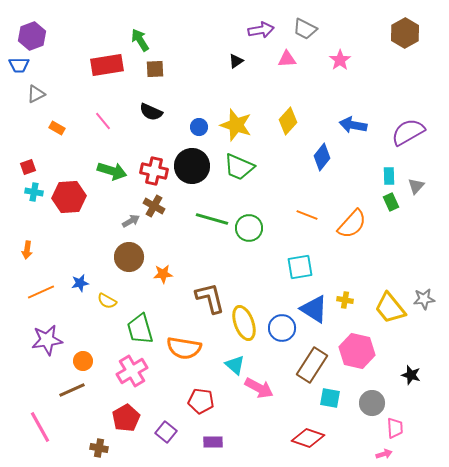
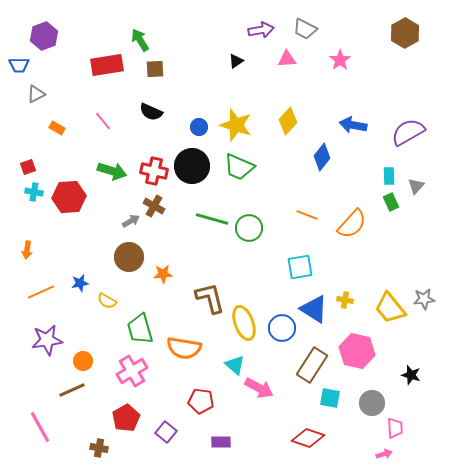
purple hexagon at (32, 36): moved 12 px right
purple rectangle at (213, 442): moved 8 px right
